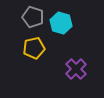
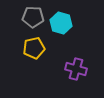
gray pentagon: rotated 15 degrees counterclockwise
purple cross: rotated 30 degrees counterclockwise
